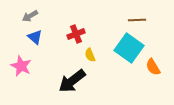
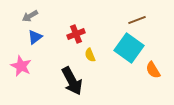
brown line: rotated 18 degrees counterclockwise
blue triangle: rotated 42 degrees clockwise
orange semicircle: moved 3 px down
black arrow: rotated 80 degrees counterclockwise
